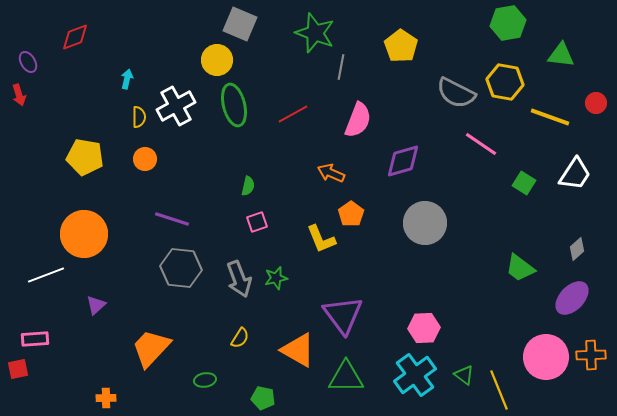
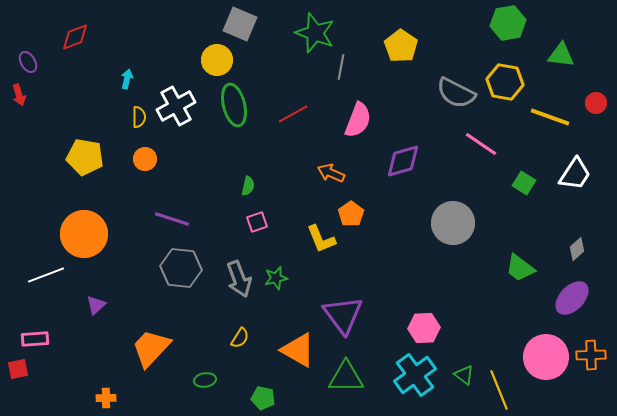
gray circle at (425, 223): moved 28 px right
